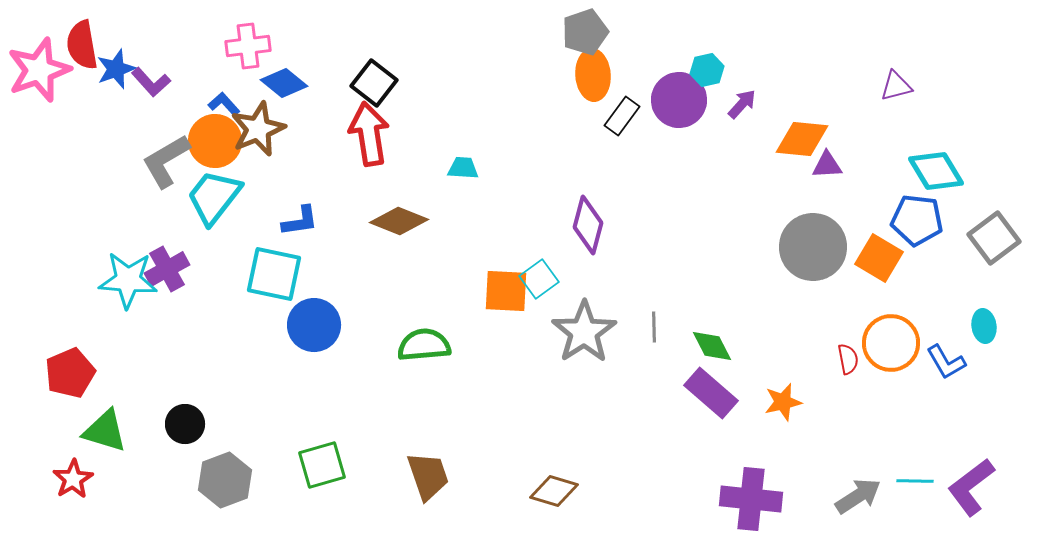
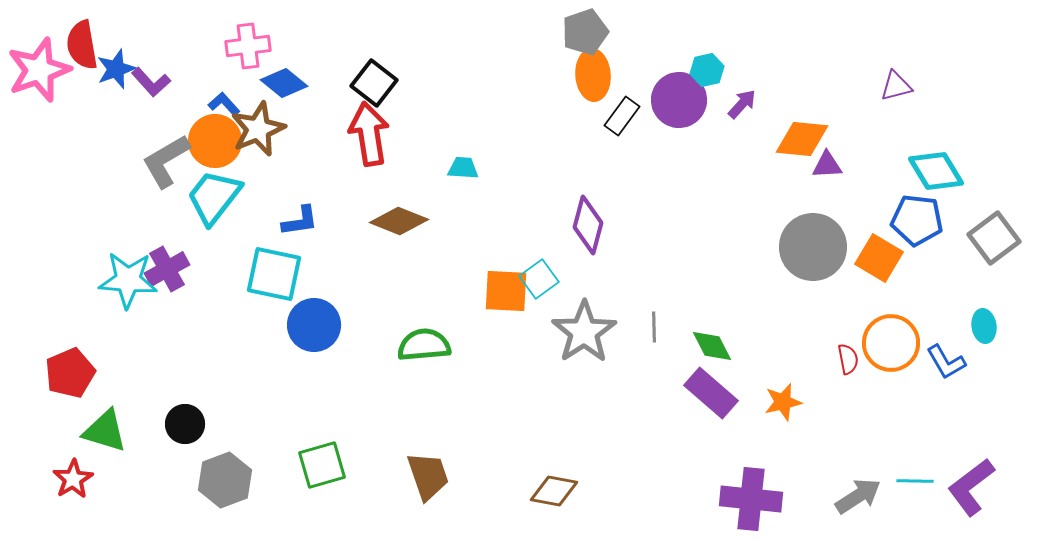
brown diamond at (554, 491): rotated 6 degrees counterclockwise
